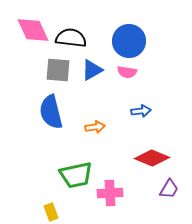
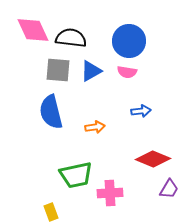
blue triangle: moved 1 px left, 1 px down
red diamond: moved 1 px right, 1 px down
